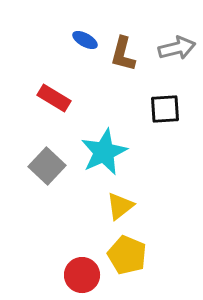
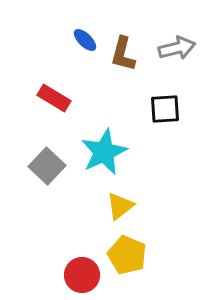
blue ellipse: rotated 15 degrees clockwise
